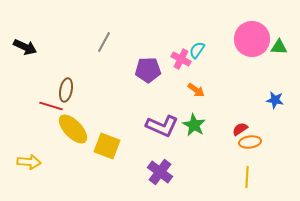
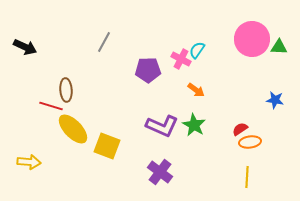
brown ellipse: rotated 15 degrees counterclockwise
